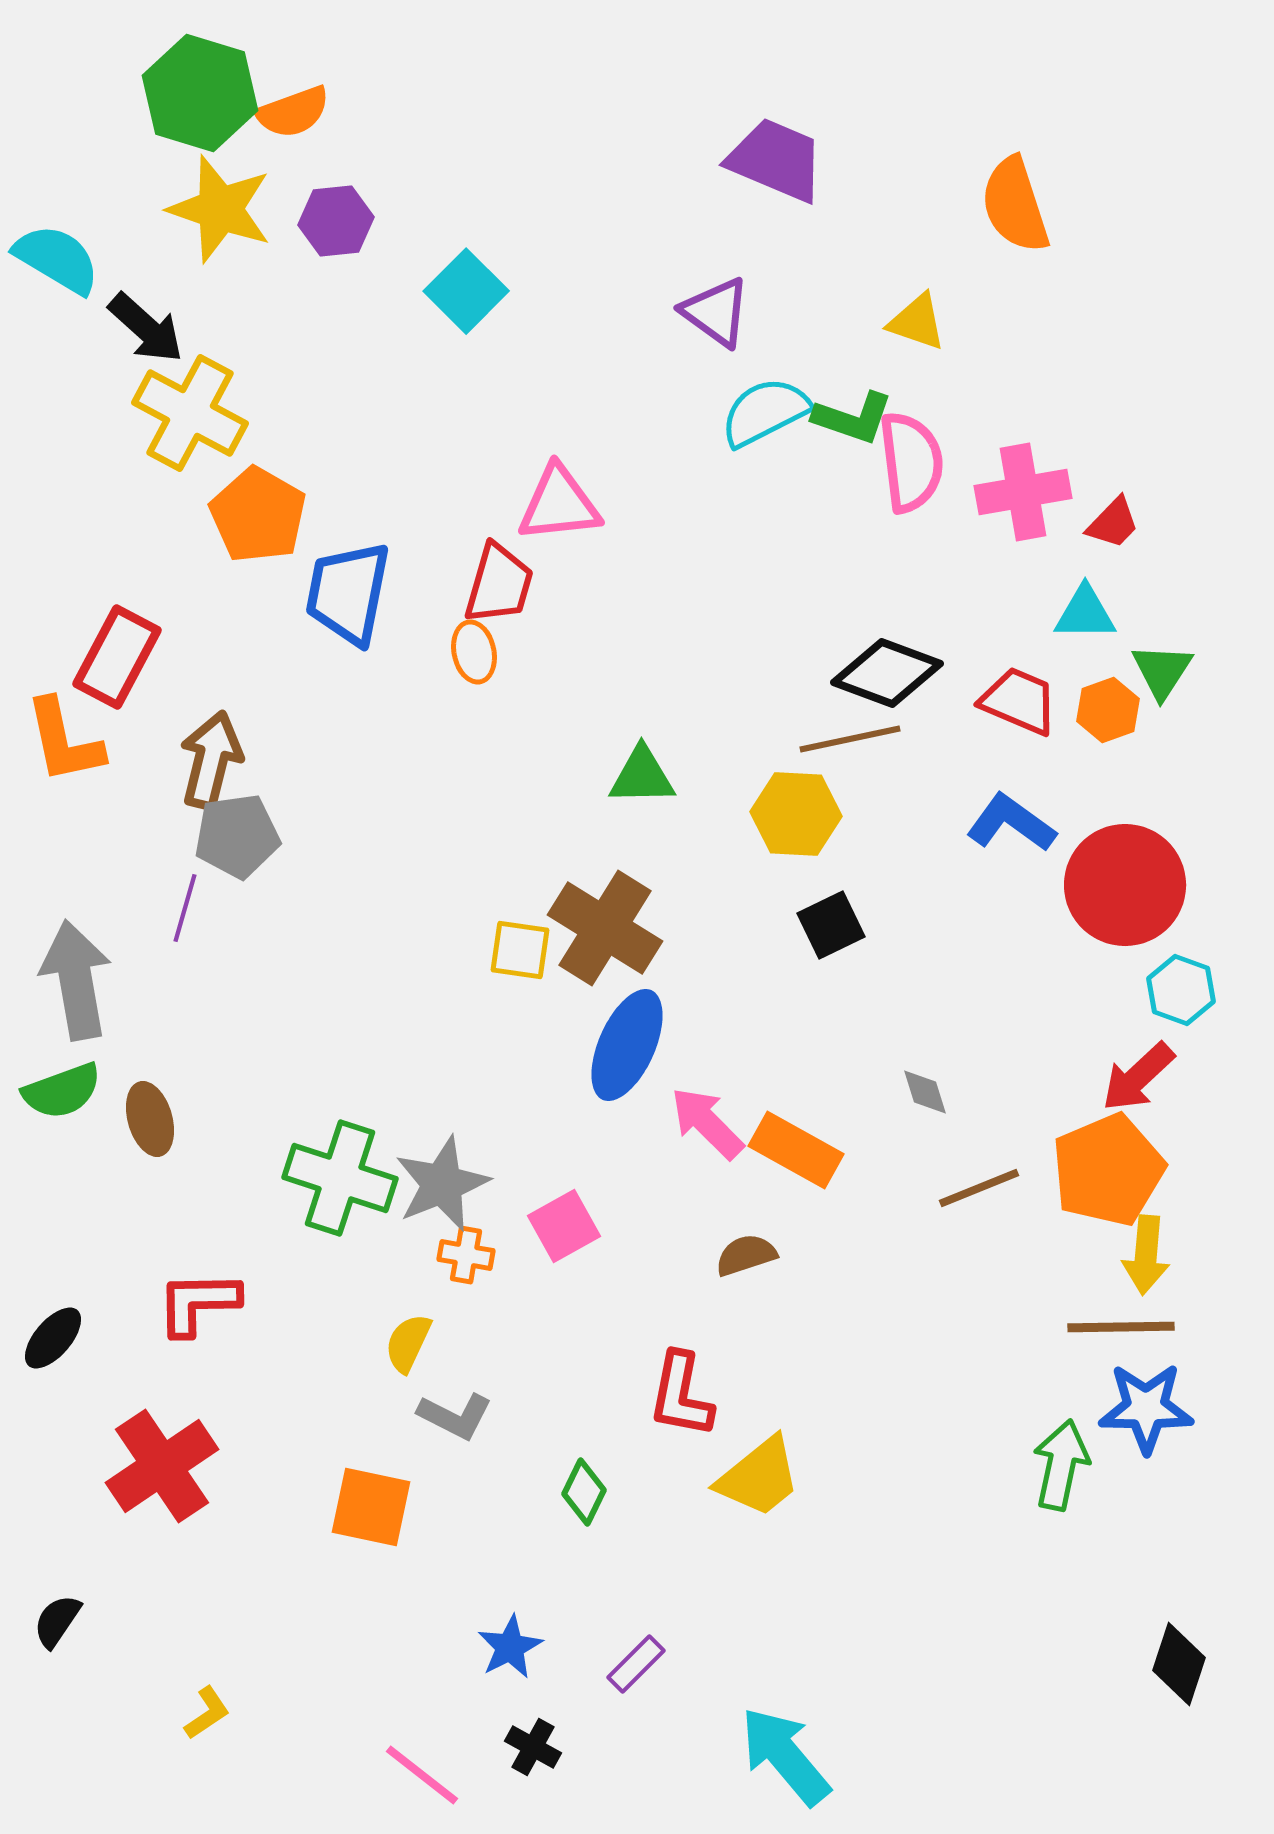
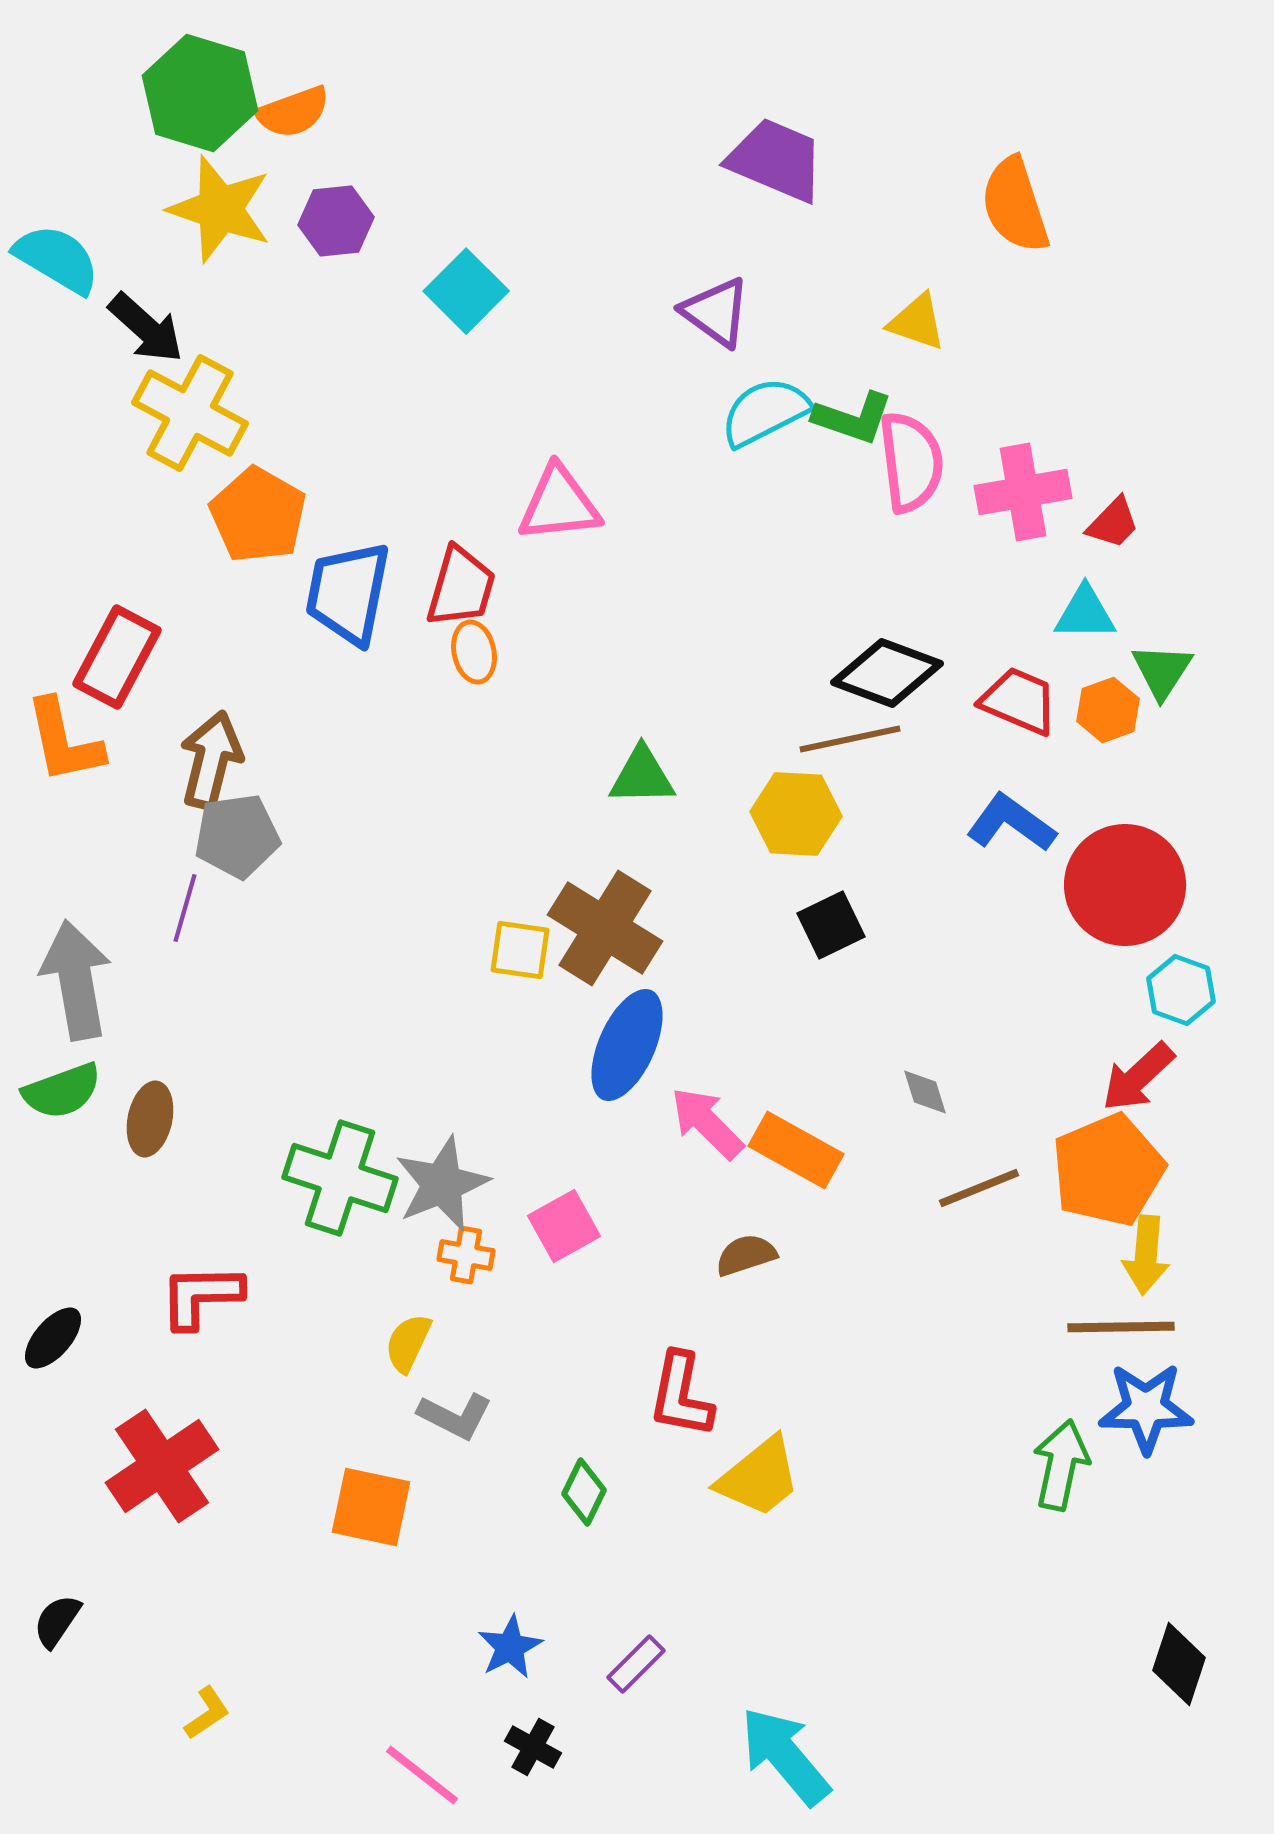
red trapezoid at (499, 584): moved 38 px left, 3 px down
brown ellipse at (150, 1119): rotated 28 degrees clockwise
red L-shape at (198, 1303): moved 3 px right, 7 px up
